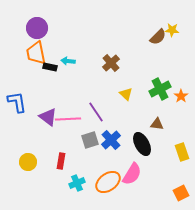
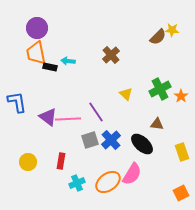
brown cross: moved 8 px up
black ellipse: rotated 20 degrees counterclockwise
